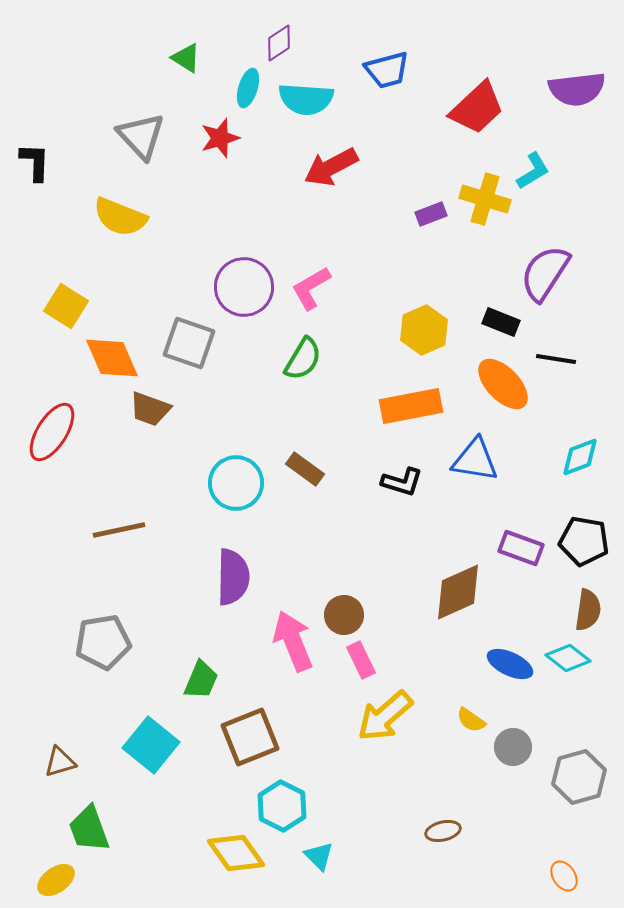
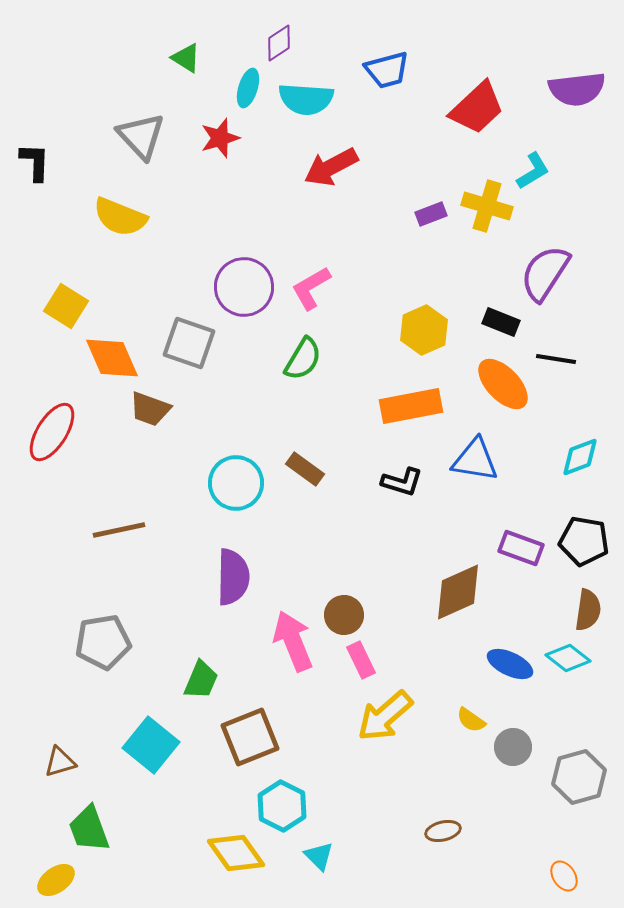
yellow cross at (485, 199): moved 2 px right, 7 px down
